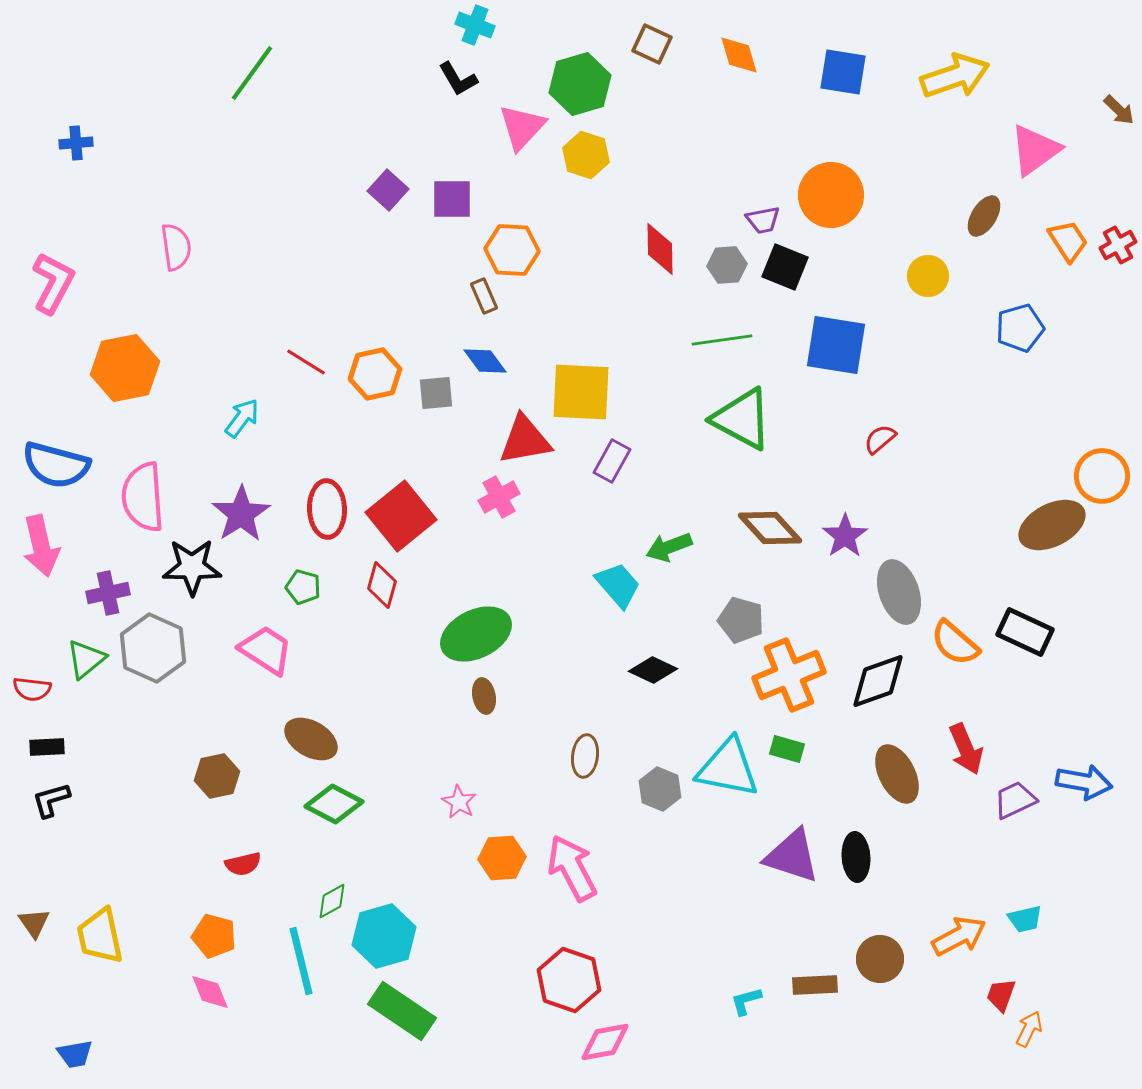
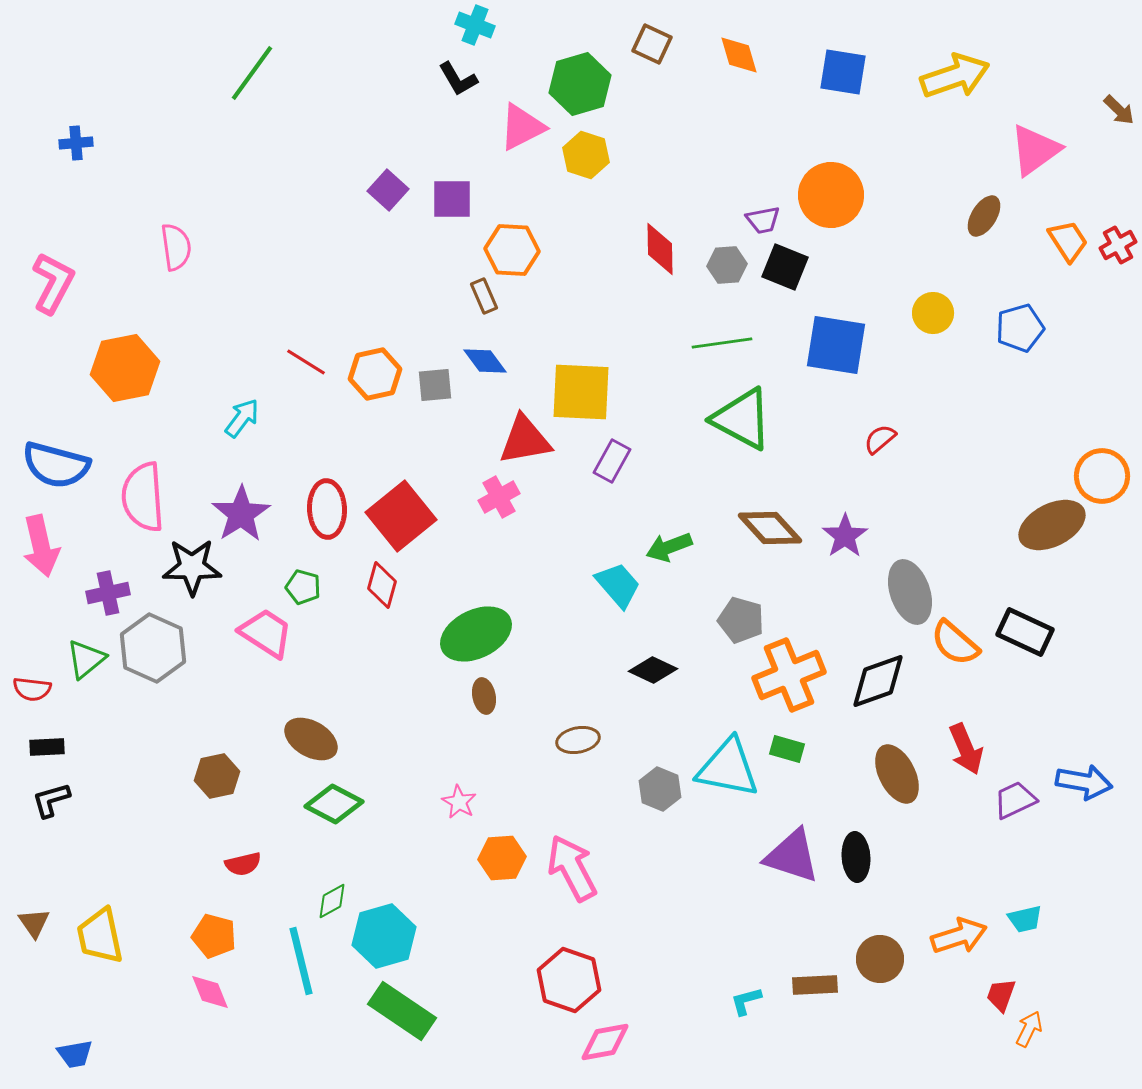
pink triangle at (522, 127): rotated 20 degrees clockwise
yellow circle at (928, 276): moved 5 px right, 37 px down
green line at (722, 340): moved 3 px down
gray square at (436, 393): moved 1 px left, 8 px up
gray ellipse at (899, 592): moved 11 px right
pink trapezoid at (266, 650): moved 17 px up
brown ellipse at (585, 756): moved 7 px left, 16 px up; rotated 72 degrees clockwise
orange arrow at (959, 936): rotated 10 degrees clockwise
